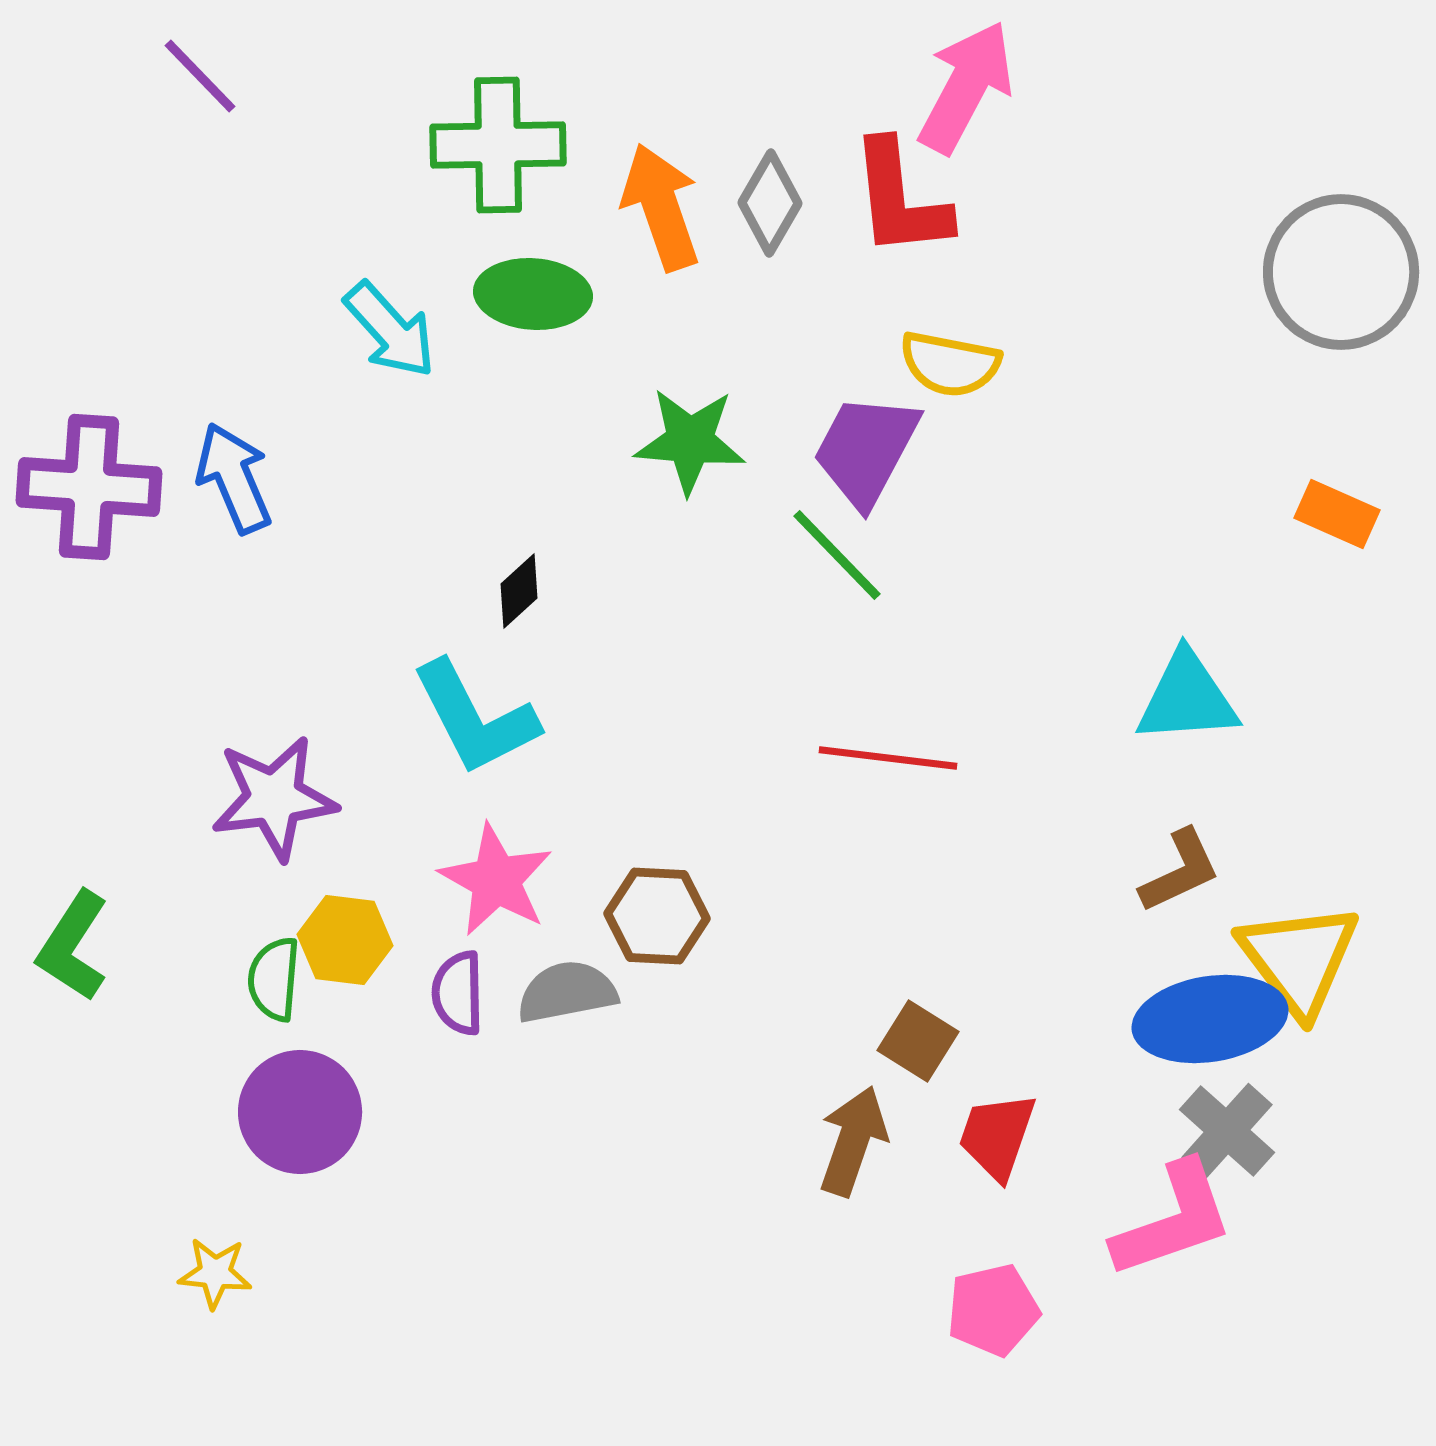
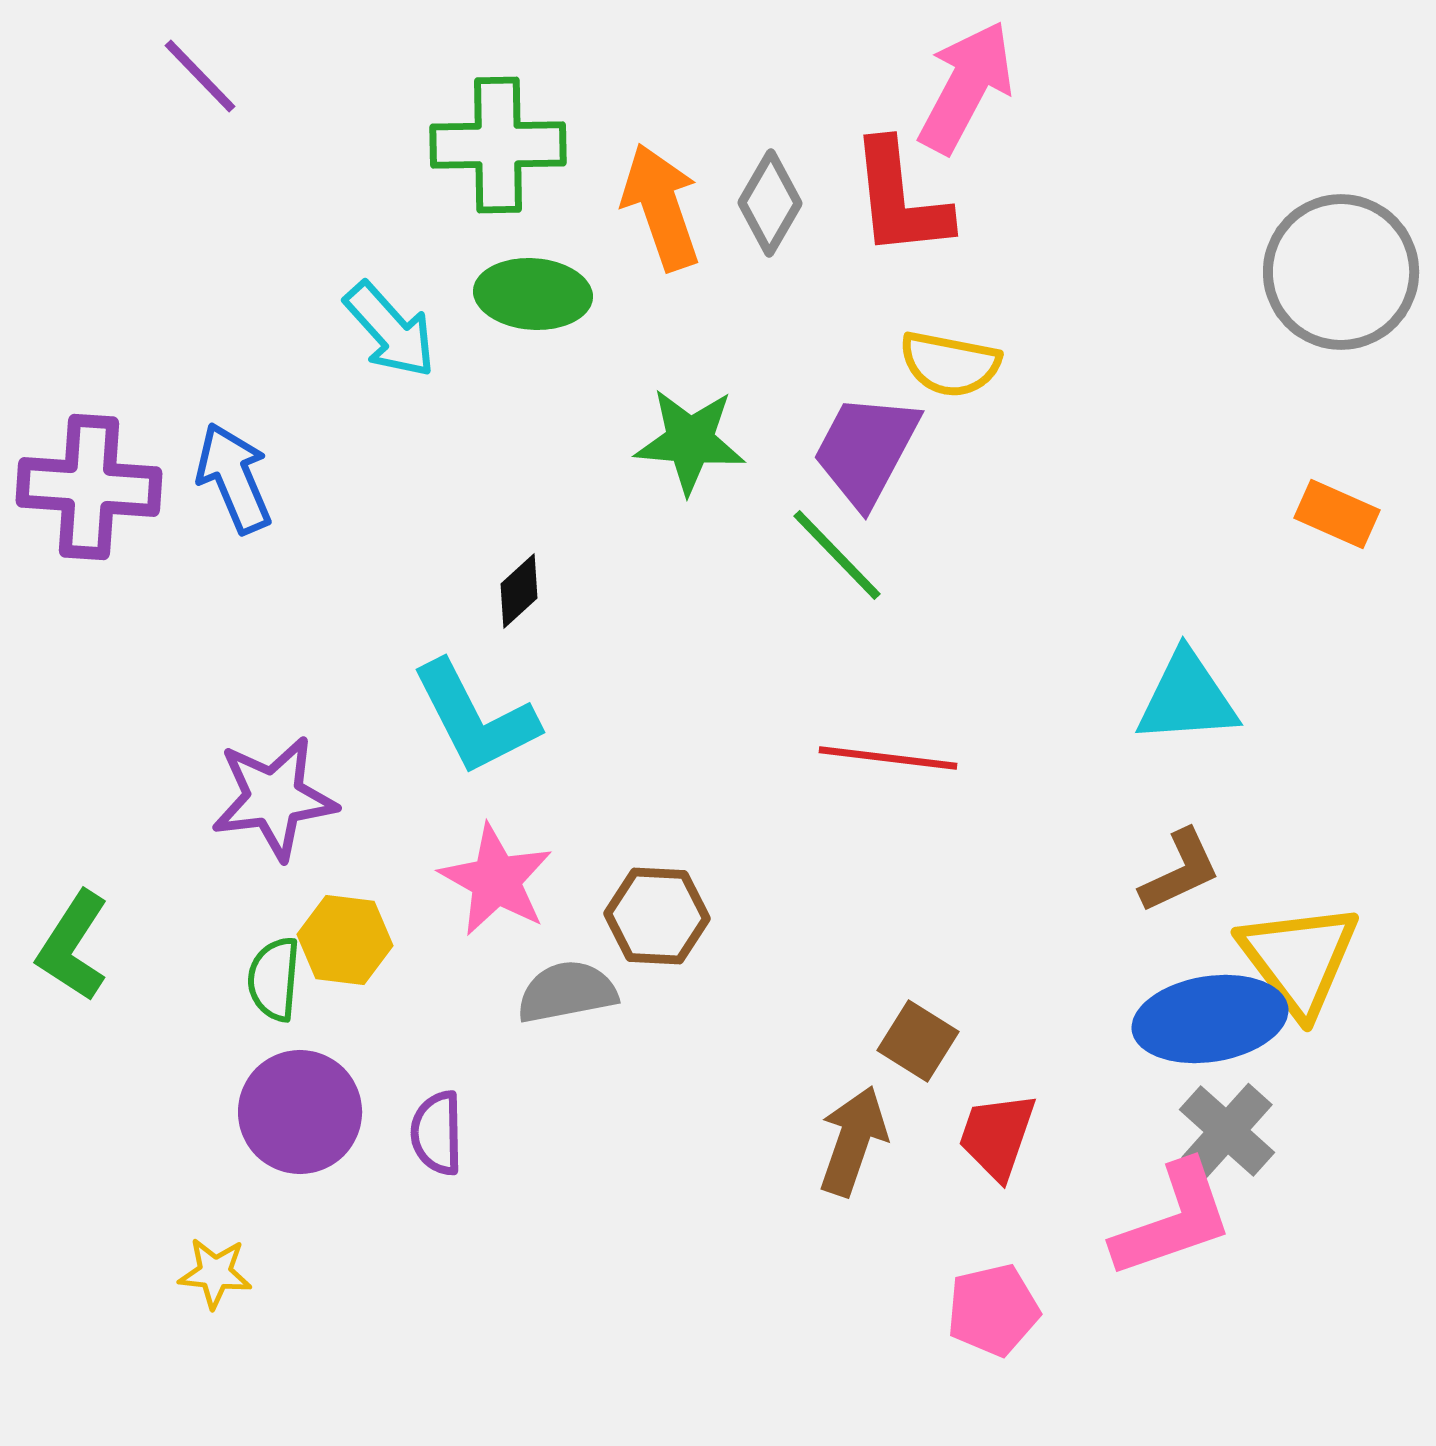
purple semicircle: moved 21 px left, 140 px down
